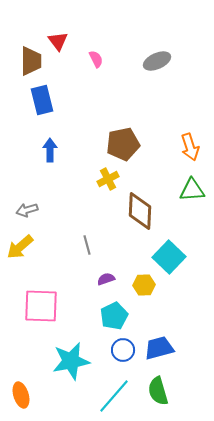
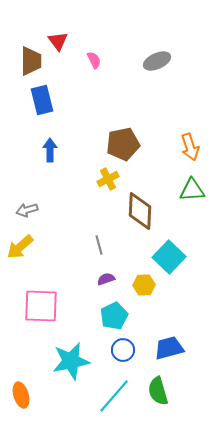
pink semicircle: moved 2 px left, 1 px down
gray line: moved 12 px right
blue trapezoid: moved 10 px right
